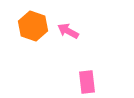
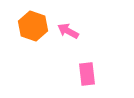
pink rectangle: moved 8 px up
